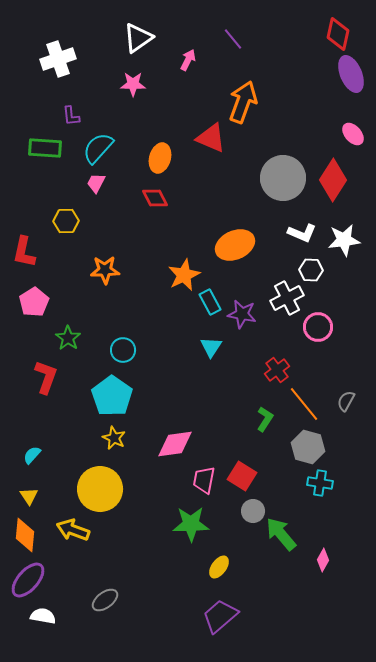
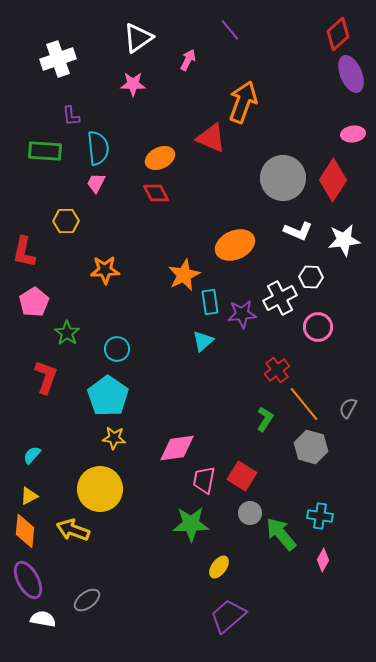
red diamond at (338, 34): rotated 36 degrees clockwise
purple line at (233, 39): moved 3 px left, 9 px up
pink ellipse at (353, 134): rotated 55 degrees counterclockwise
green rectangle at (45, 148): moved 3 px down
cyan semicircle at (98, 148): rotated 132 degrees clockwise
orange ellipse at (160, 158): rotated 48 degrees clockwise
red diamond at (155, 198): moved 1 px right, 5 px up
white L-shape at (302, 233): moved 4 px left, 2 px up
white hexagon at (311, 270): moved 7 px down
white cross at (287, 298): moved 7 px left
cyan rectangle at (210, 302): rotated 20 degrees clockwise
purple star at (242, 314): rotated 16 degrees counterclockwise
green star at (68, 338): moved 1 px left, 5 px up
cyan triangle at (211, 347): moved 8 px left, 6 px up; rotated 15 degrees clockwise
cyan circle at (123, 350): moved 6 px left, 1 px up
cyan pentagon at (112, 396): moved 4 px left
gray semicircle at (346, 401): moved 2 px right, 7 px down
yellow star at (114, 438): rotated 20 degrees counterclockwise
pink diamond at (175, 444): moved 2 px right, 4 px down
gray hexagon at (308, 447): moved 3 px right
cyan cross at (320, 483): moved 33 px down
yellow triangle at (29, 496): rotated 36 degrees clockwise
gray circle at (253, 511): moved 3 px left, 2 px down
orange diamond at (25, 535): moved 4 px up
purple ellipse at (28, 580): rotated 69 degrees counterclockwise
gray ellipse at (105, 600): moved 18 px left
white semicircle at (43, 616): moved 3 px down
purple trapezoid at (220, 616): moved 8 px right
